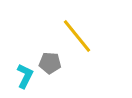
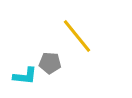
cyan L-shape: rotated 70 degrees clockwise
